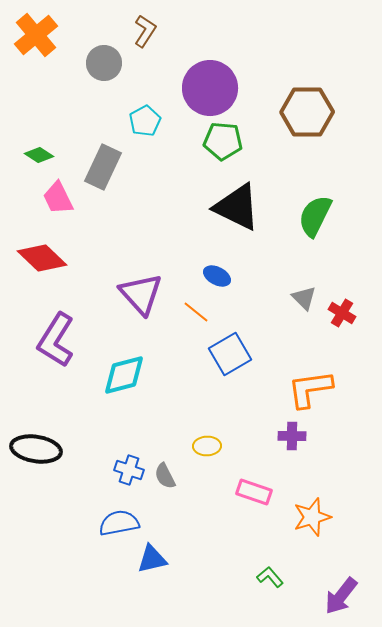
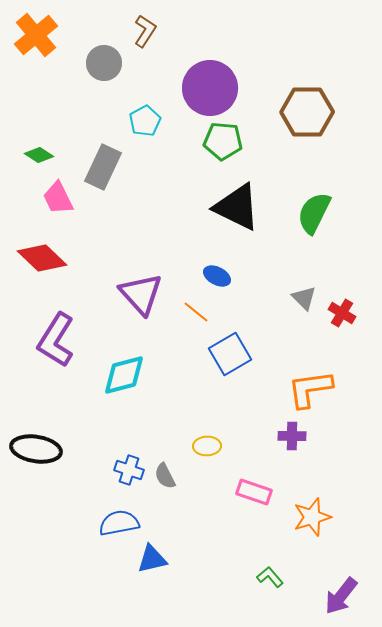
green semicircle: moved 1 px left, 3 px up
